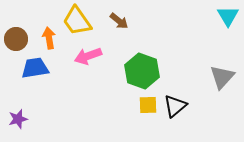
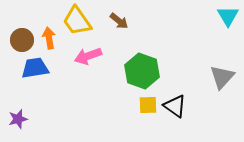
brown circle: moved 6 px right, 1 px down
black triangle: rotated 45 degrees counterclockwise
